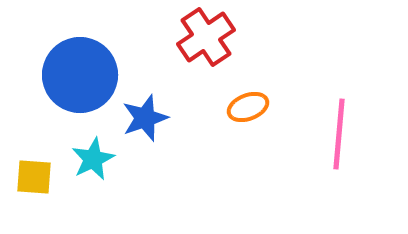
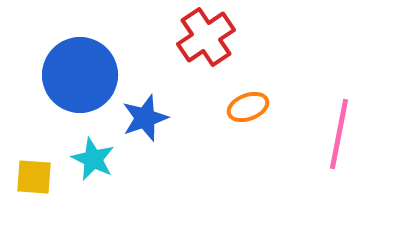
pink line: rotated 6 degrees clockwise
cyan star: rotated 21 degrees counterclockwise
